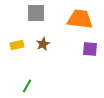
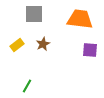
gray square: moved 2 px left, 1 px down
yellow rectangle: rotated 24 degrees counterclockwise
purple square: moved 1 px down
